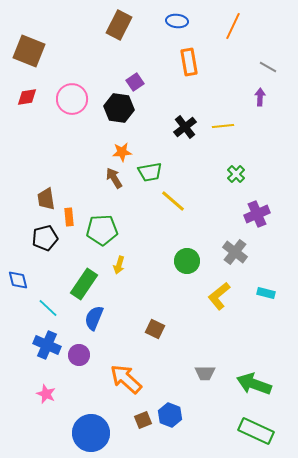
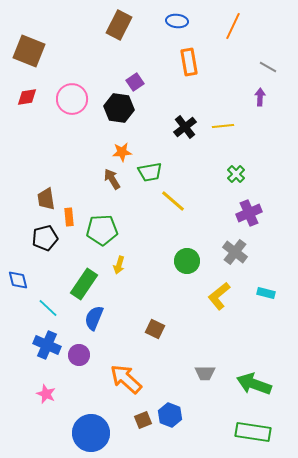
brown arrow at (114, 178): moved 2 px left, 1 px down
purple cross at (257, 214): moved 8 px left, 1 px up
green rectangle at (256, 431): moved 3 px left, 1 px down; rotated 16 degrees counterclockwise
